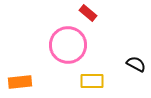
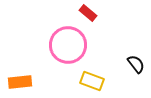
black semicircle: rotated 24 degrees clockwise
yellow rectangle: rotated 20 degrees clockwise
